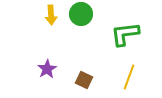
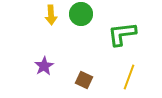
green L-shape: moved 3 px left
purple star: moved 3 px left, 3 px up
